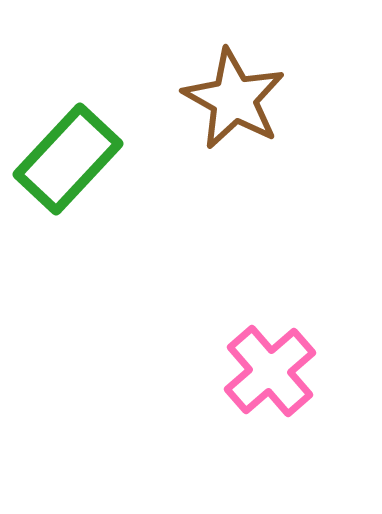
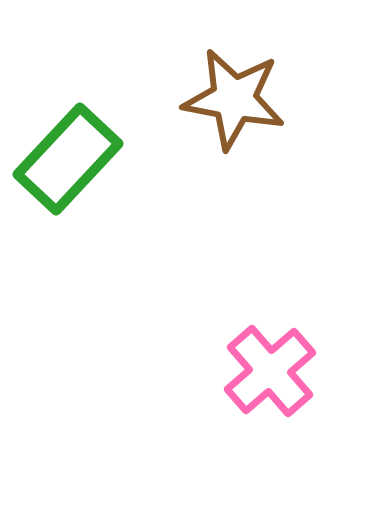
brown star: rotated 18 degrees counterclockwise
